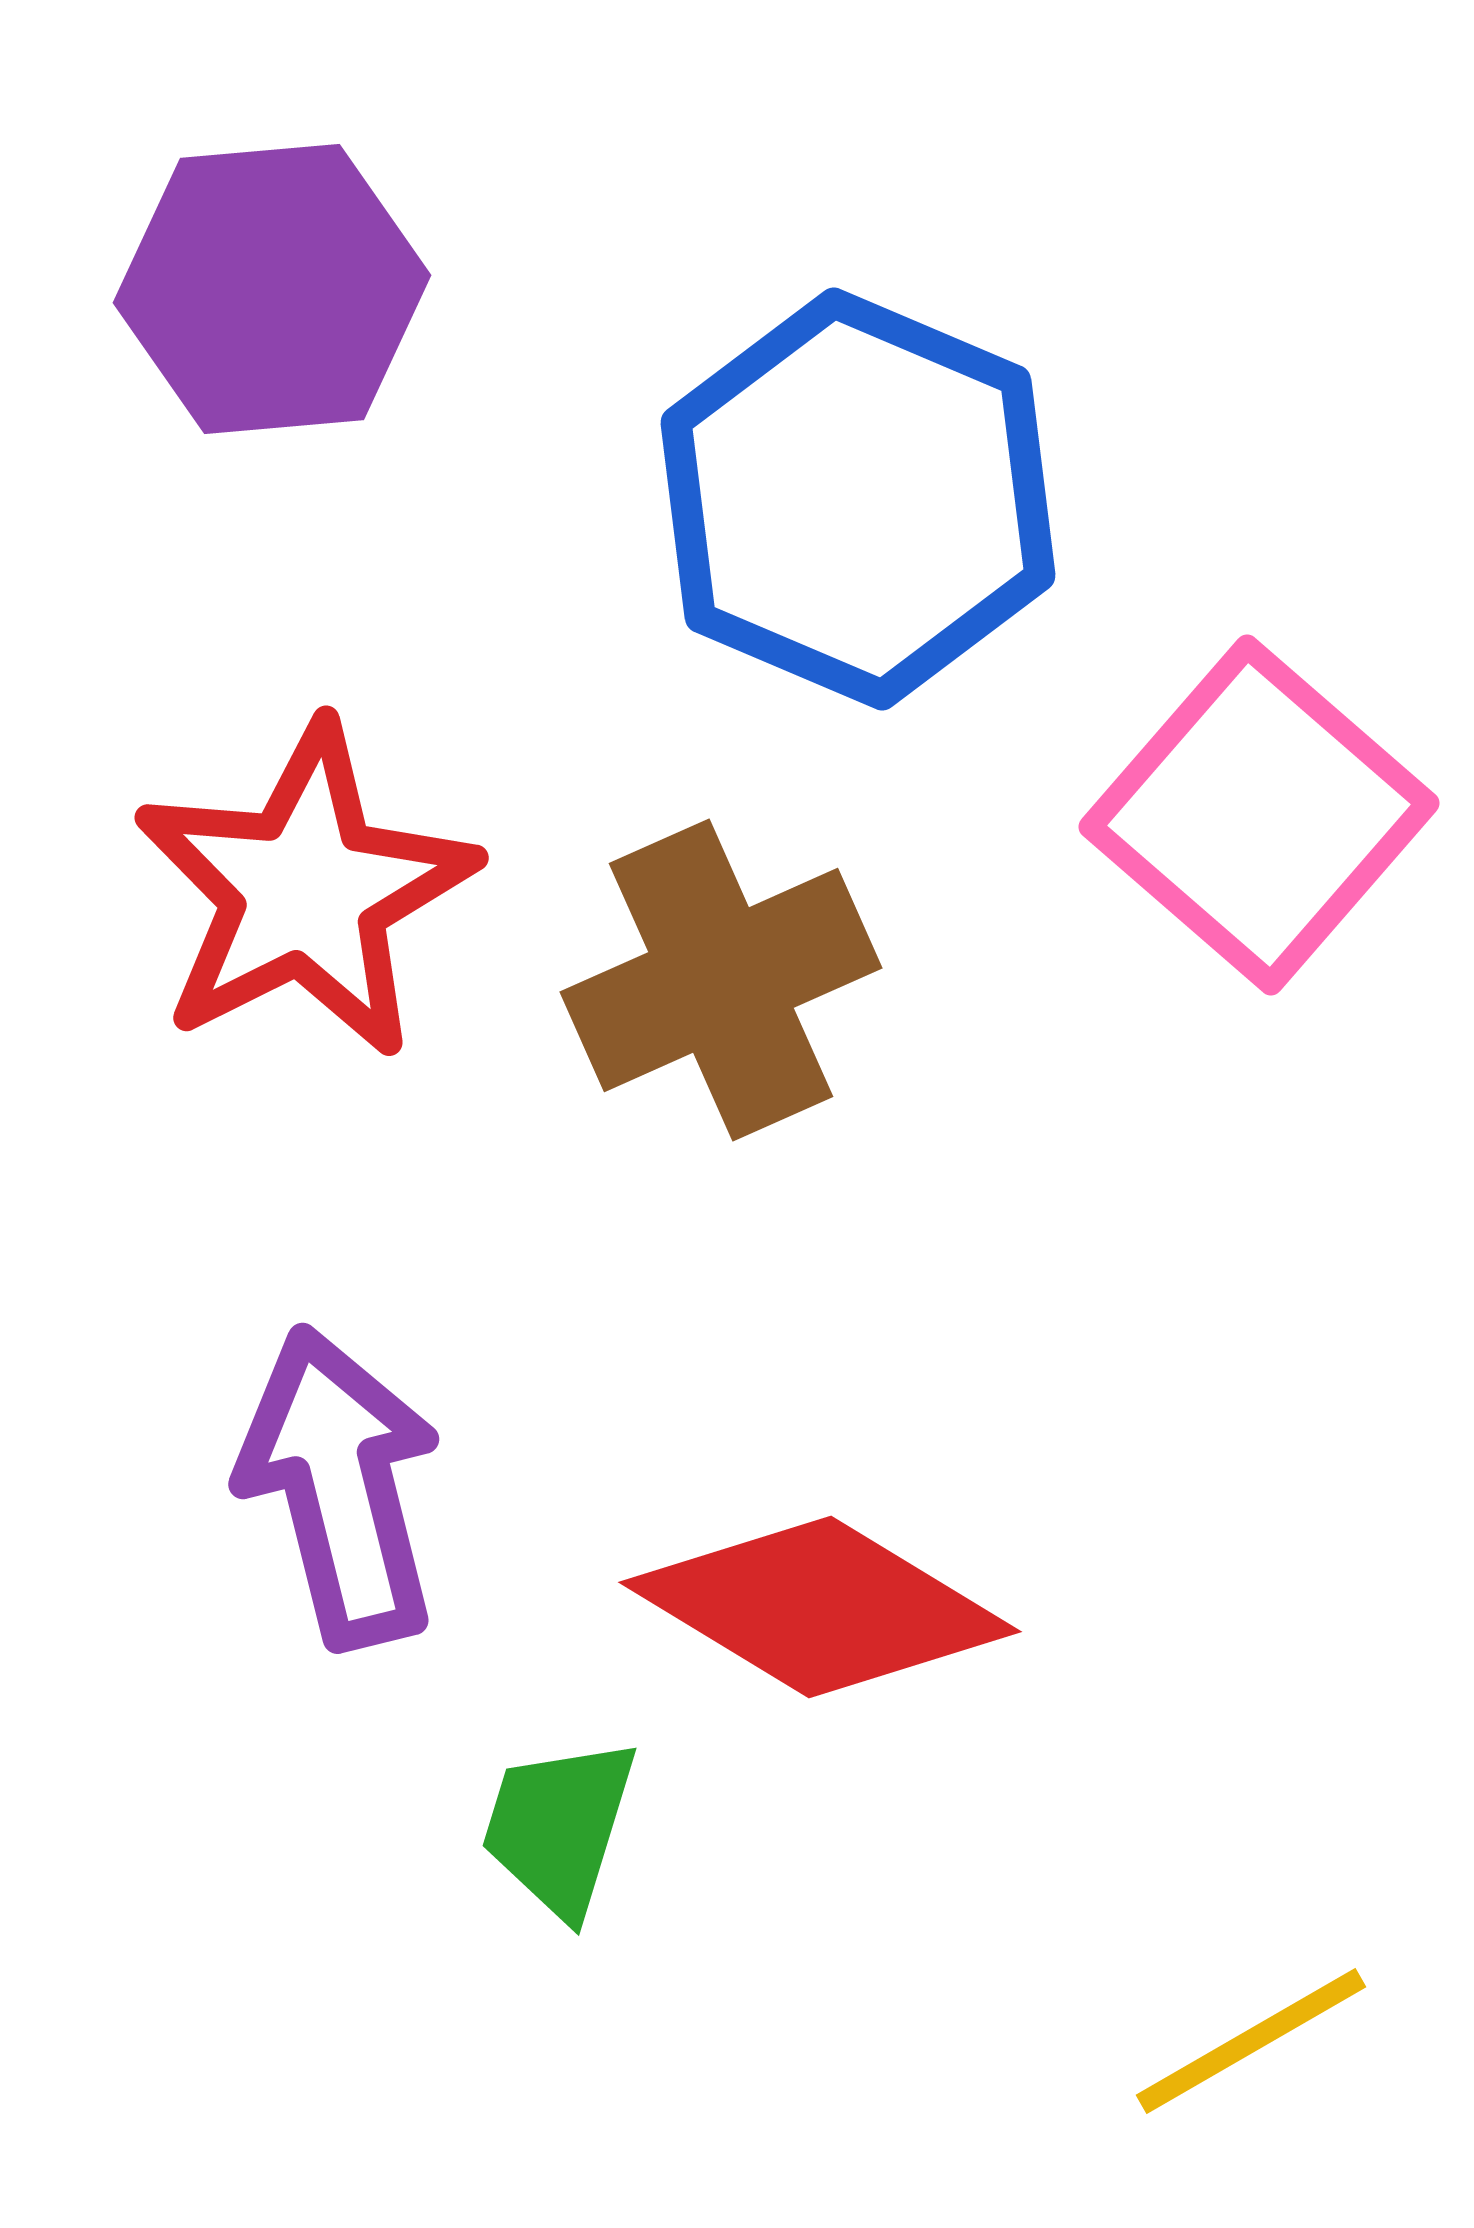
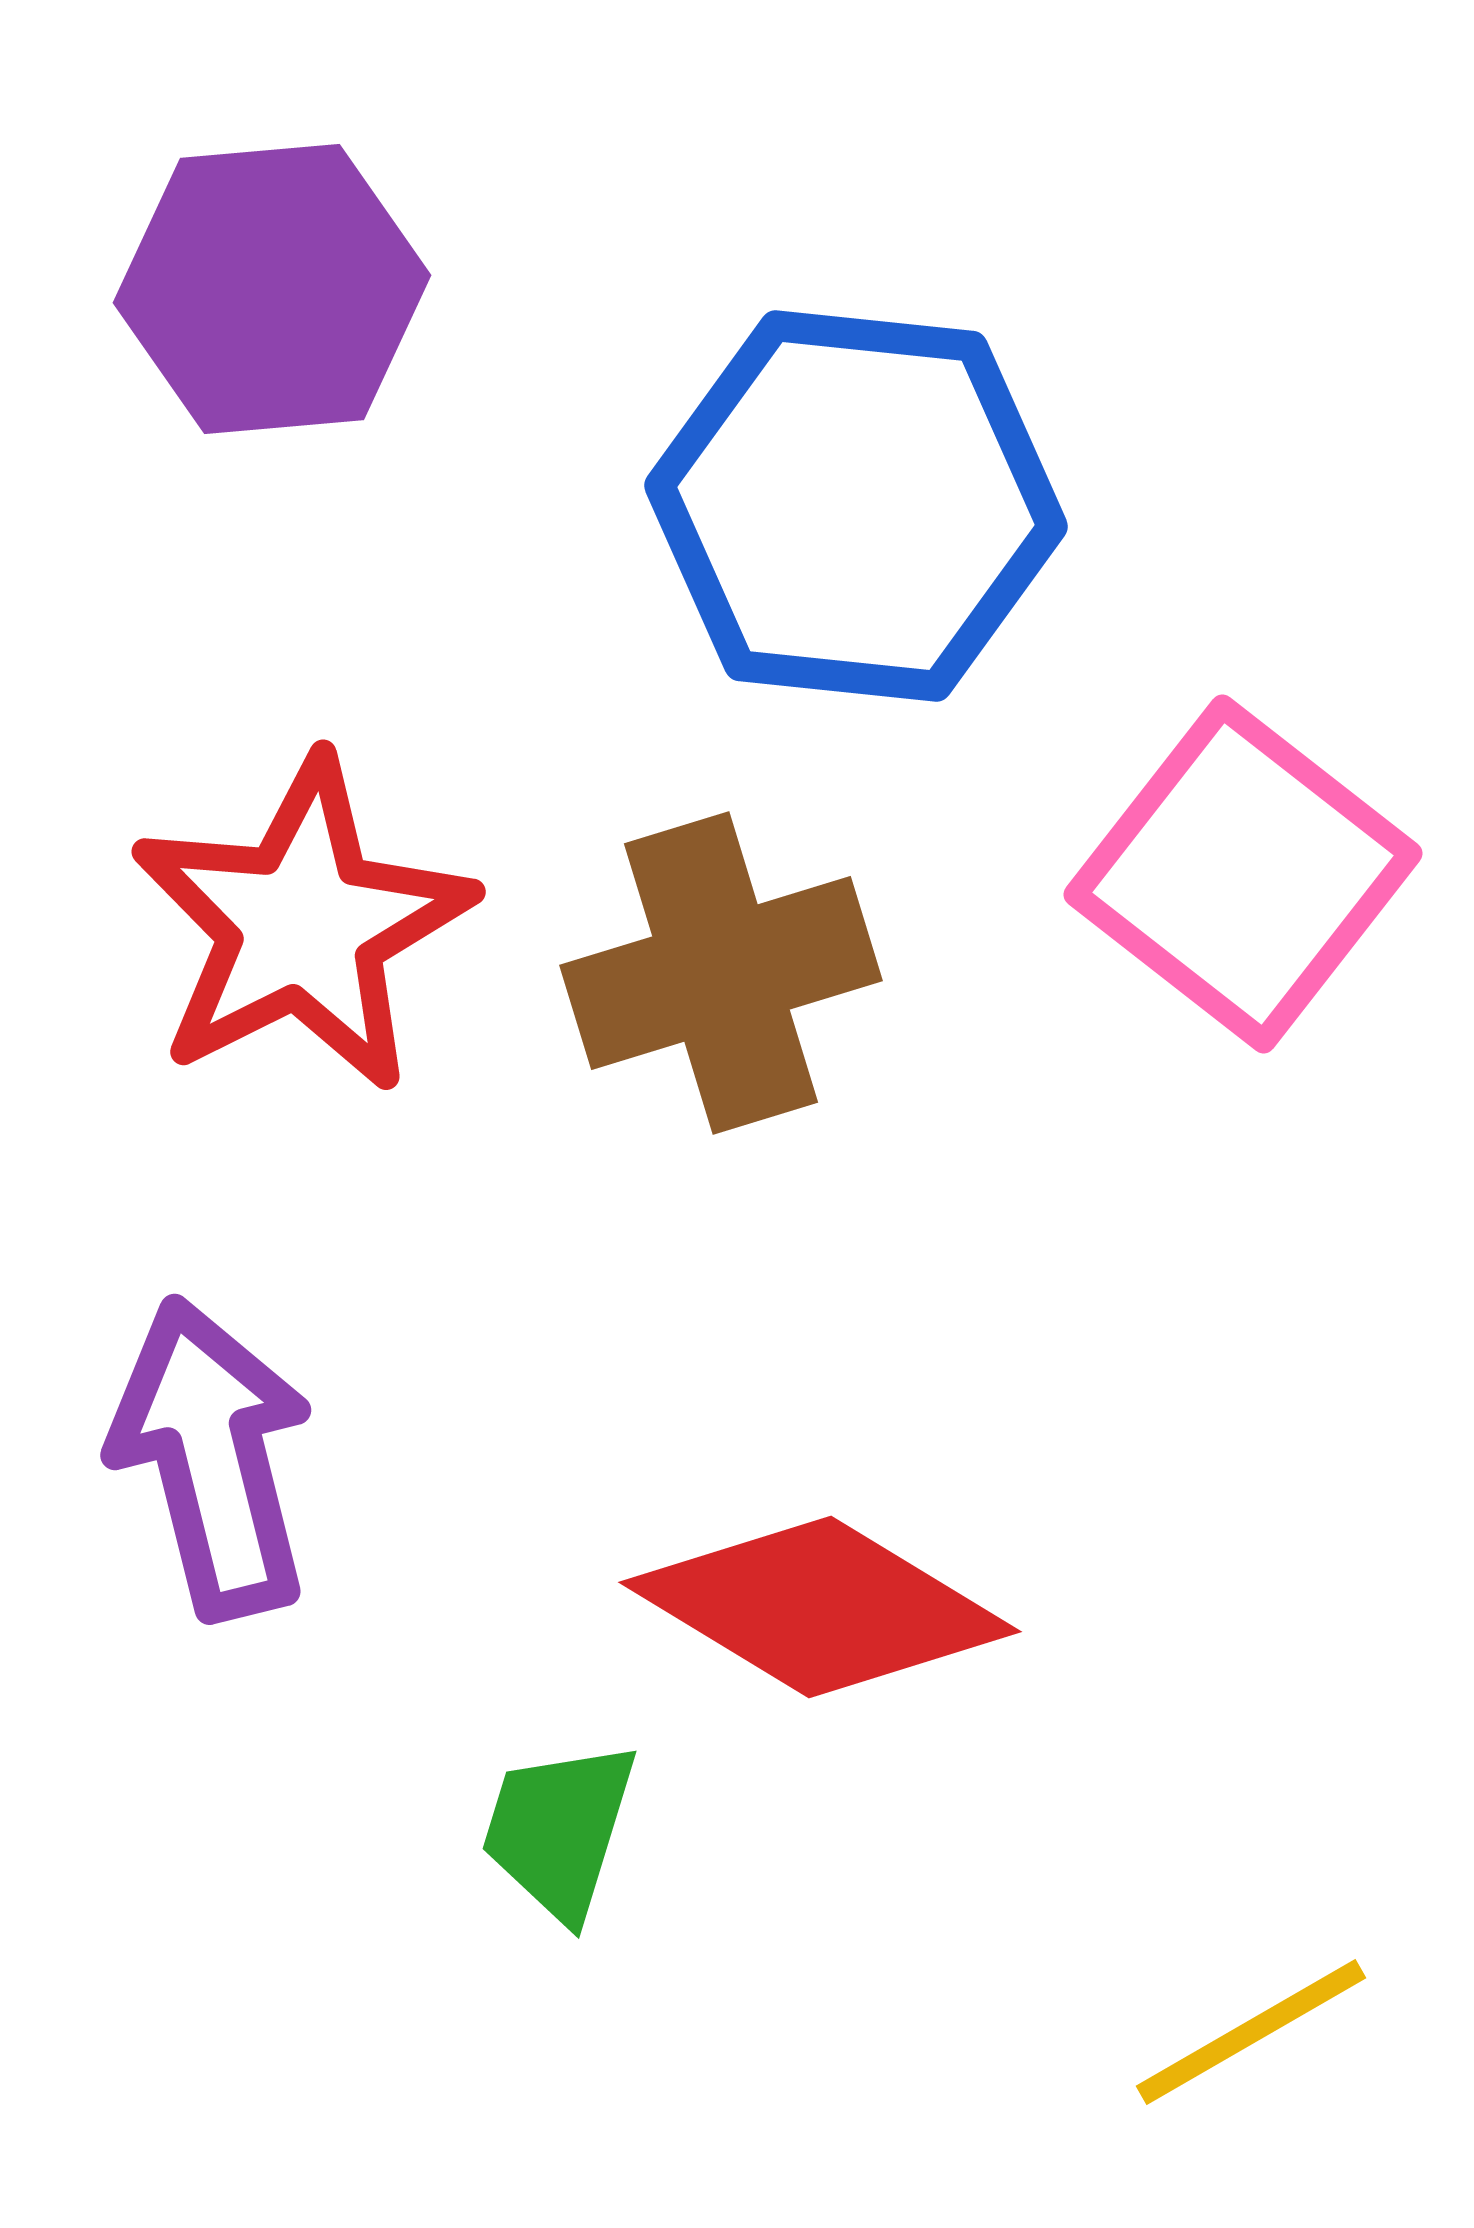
blue hexagon: moved 2 px left, 7 px down; rotated 17 degrees counterclockwise
pink square: moved 16 px left, 59 px down; rotated 3 degrees counterclockwise
red star: moved 3 px left, 34 px down
brown cross: moved 7 px up; rotated 7 degrees clockwise
purple arrow: moved 128 px left, 29 px up
green trapezoid: moved 3 px down
yellow line: moved 9 px up
